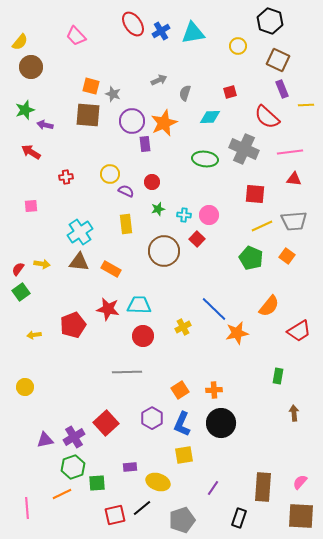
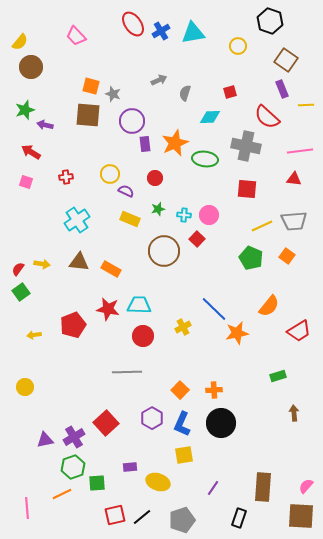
brown square at (278, 60): moved 8 px right; rotated 10 degrees clockwise
orange star at (164, 123): moved 11 px right, 20 px down
gray cross at (244, 149): moved 2 px right, 3 px up; rotated 12 degrees counterclockwise
pink line at (290, 152): moved 10 px right, 1 px up
red circle at (152, 182): moved 3 px right, 4 px up
red square at (255, 194): moved 8 px left, 5 px up
pink square at (31, 206): moved 5 px left, 24 px up; rotated 24 degrees clockwise
yellow rectangle at (126, 224): moved 4 px right, 5 px up; rotated 60 degrees counterclockwise
cyan cross at (80, 232): moved 3 px left, 12 px up
green rectangle at (278, 376): rotated 63 degrees clockwise
orange square at (180, 390): rotated 12 degrees counterclockwise
pink semicircle at (300, 482): moved 6 px right, 4 px down
black line at (142, 508): moved 9 px down
